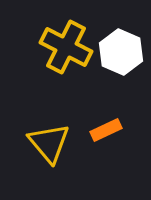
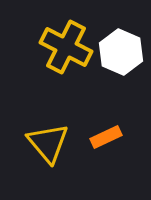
orange rectangle: moved 7 px down
yellow triangle: moved 1 px left
